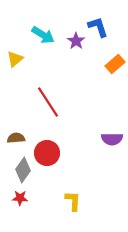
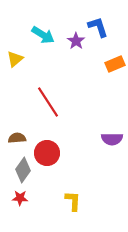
orange rectangle: rotated 18 degrees clockwise
brown semicircle: moved 1 px right
